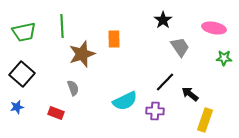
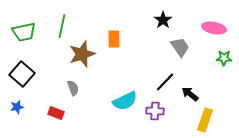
green line: rotated 15 degrees clockwise
